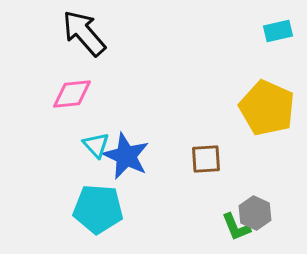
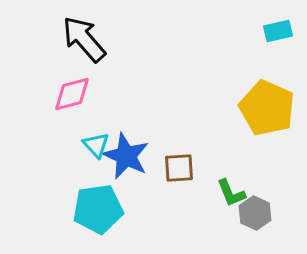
black arrow: moved 6 px down
pink diamond: rotated 9 degrees counterclockwise
brown square: moved 27 px left, 9 px down
cyan pentagon: rotated 12 degrees counterclockwise
green L-shape: moved 5 px left, 34 px up
